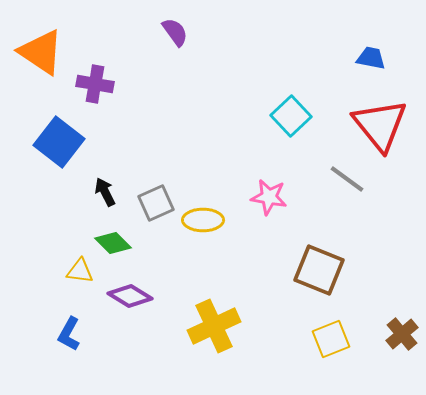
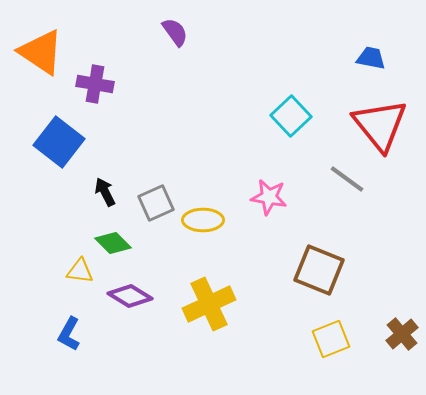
yellow cross: moved 5 px left, 22 px up
